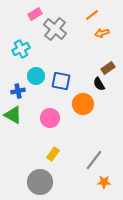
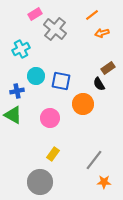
blue cross: moved 1 px left
